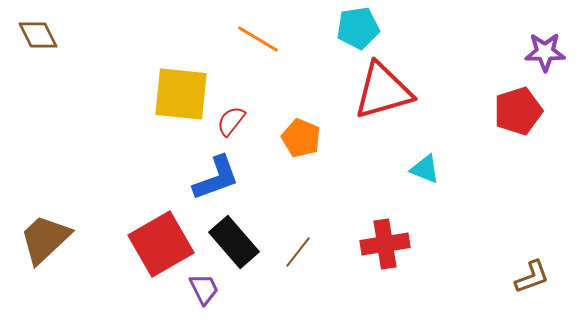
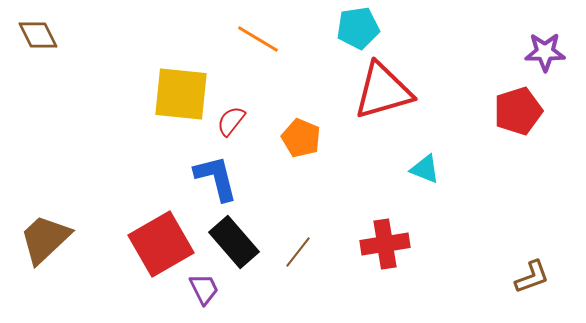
blue L-shape: rotated 84 degrees counterclockwise
